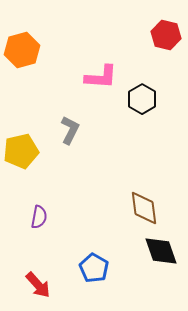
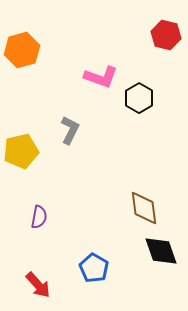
pink L-shape: rotated 16 degrees clockwise
black hexagon: moved 3 px left, 1 px up
